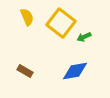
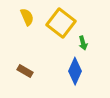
green arrow: moved 1 px left, 6 px down; rotated 80 degrees counterclockwise
blue diamond: rotated 56 degrees counterclockwise
